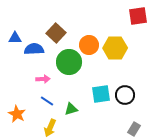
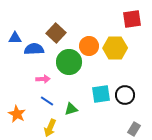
red square: moved 6 px left, 3 px down
orange circle: moved 1 px down
